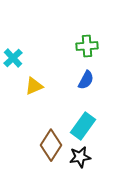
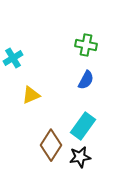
green cross: moved 1 px left, 1 px up; rotated 15 degrees clockwise
cyan cross: rotated 12 degrees clockwise
yellow triangle: moved 3 px left, 9 px down
